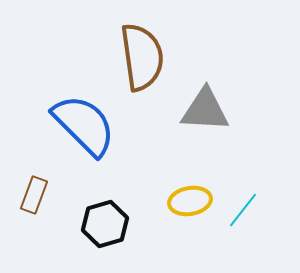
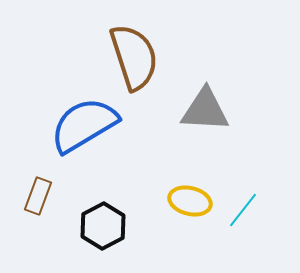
brown semicircle: moved 8 px left; rotated 10 degrees counterclockwise
blue semicircle: rotated 76 degrees counterclockwise
brown rectangle: moved 4 px right, 1 px down
yellow ellipse: rotated 24 degrees clockwise
black hexagon: moved 2 px left, 2 px down; rotated 12 degrees counterclockwise
